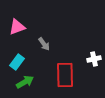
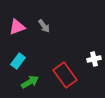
gray arrow: moved 18 px up
cyan rectangle: moved 1 px right, 1 px up
red rectangle: rotated 35 degrees counterclockwise
green arrow: moved 5 px right
